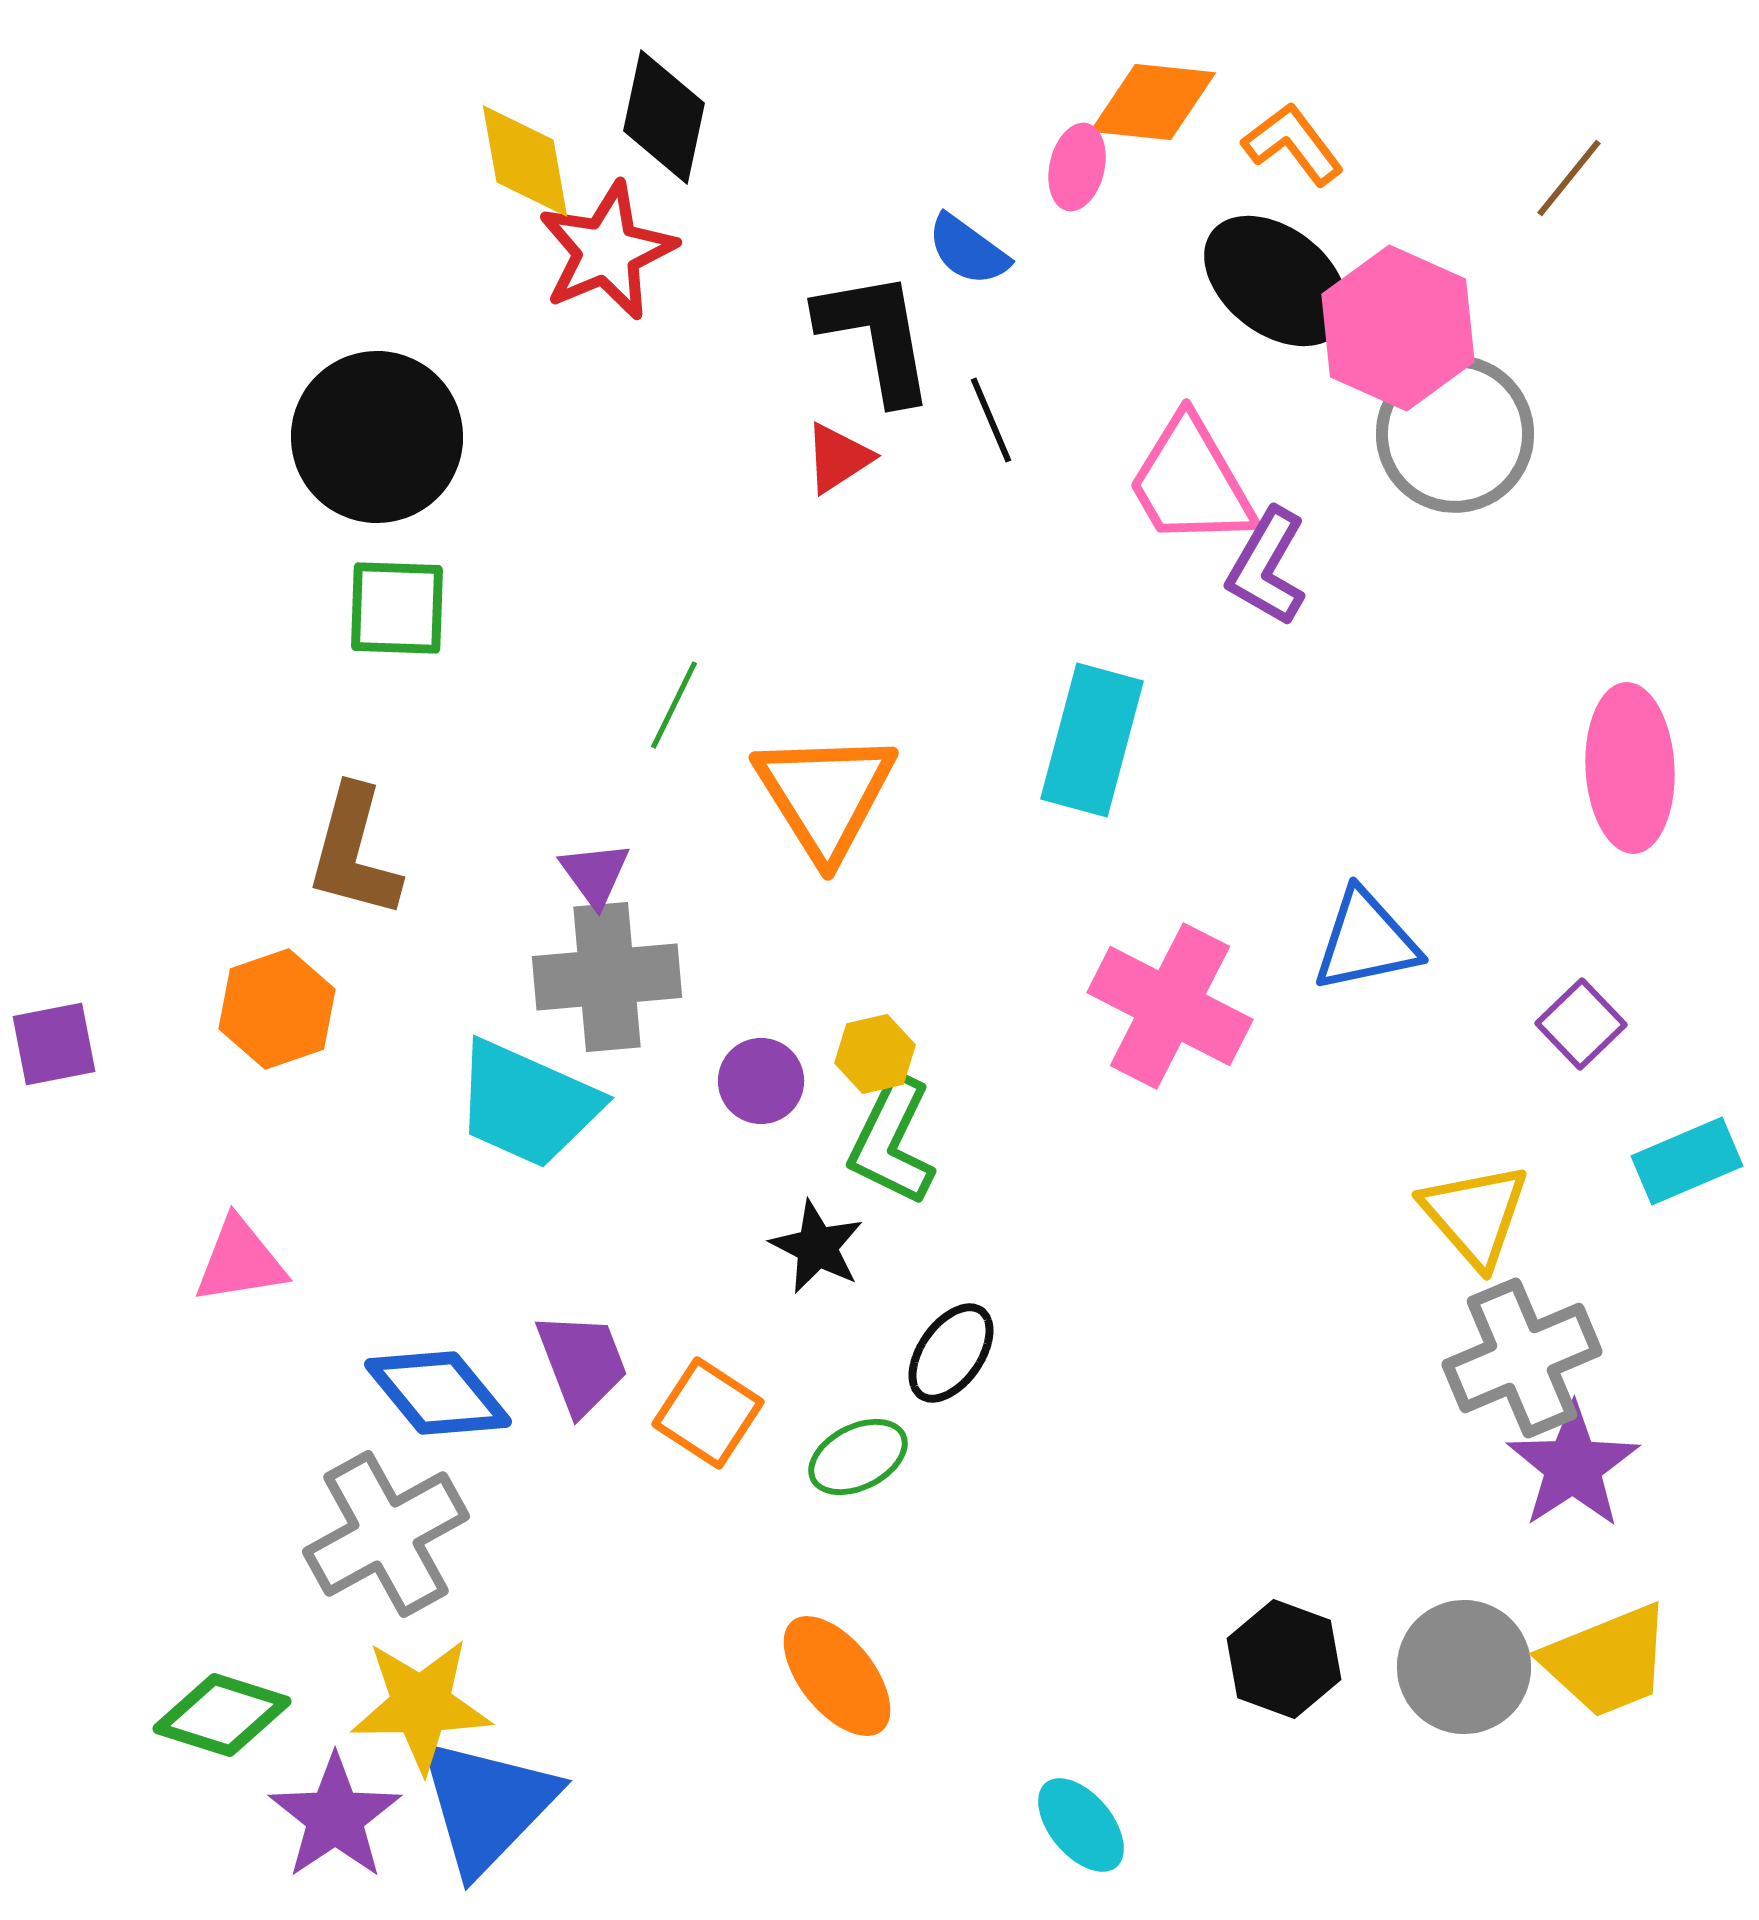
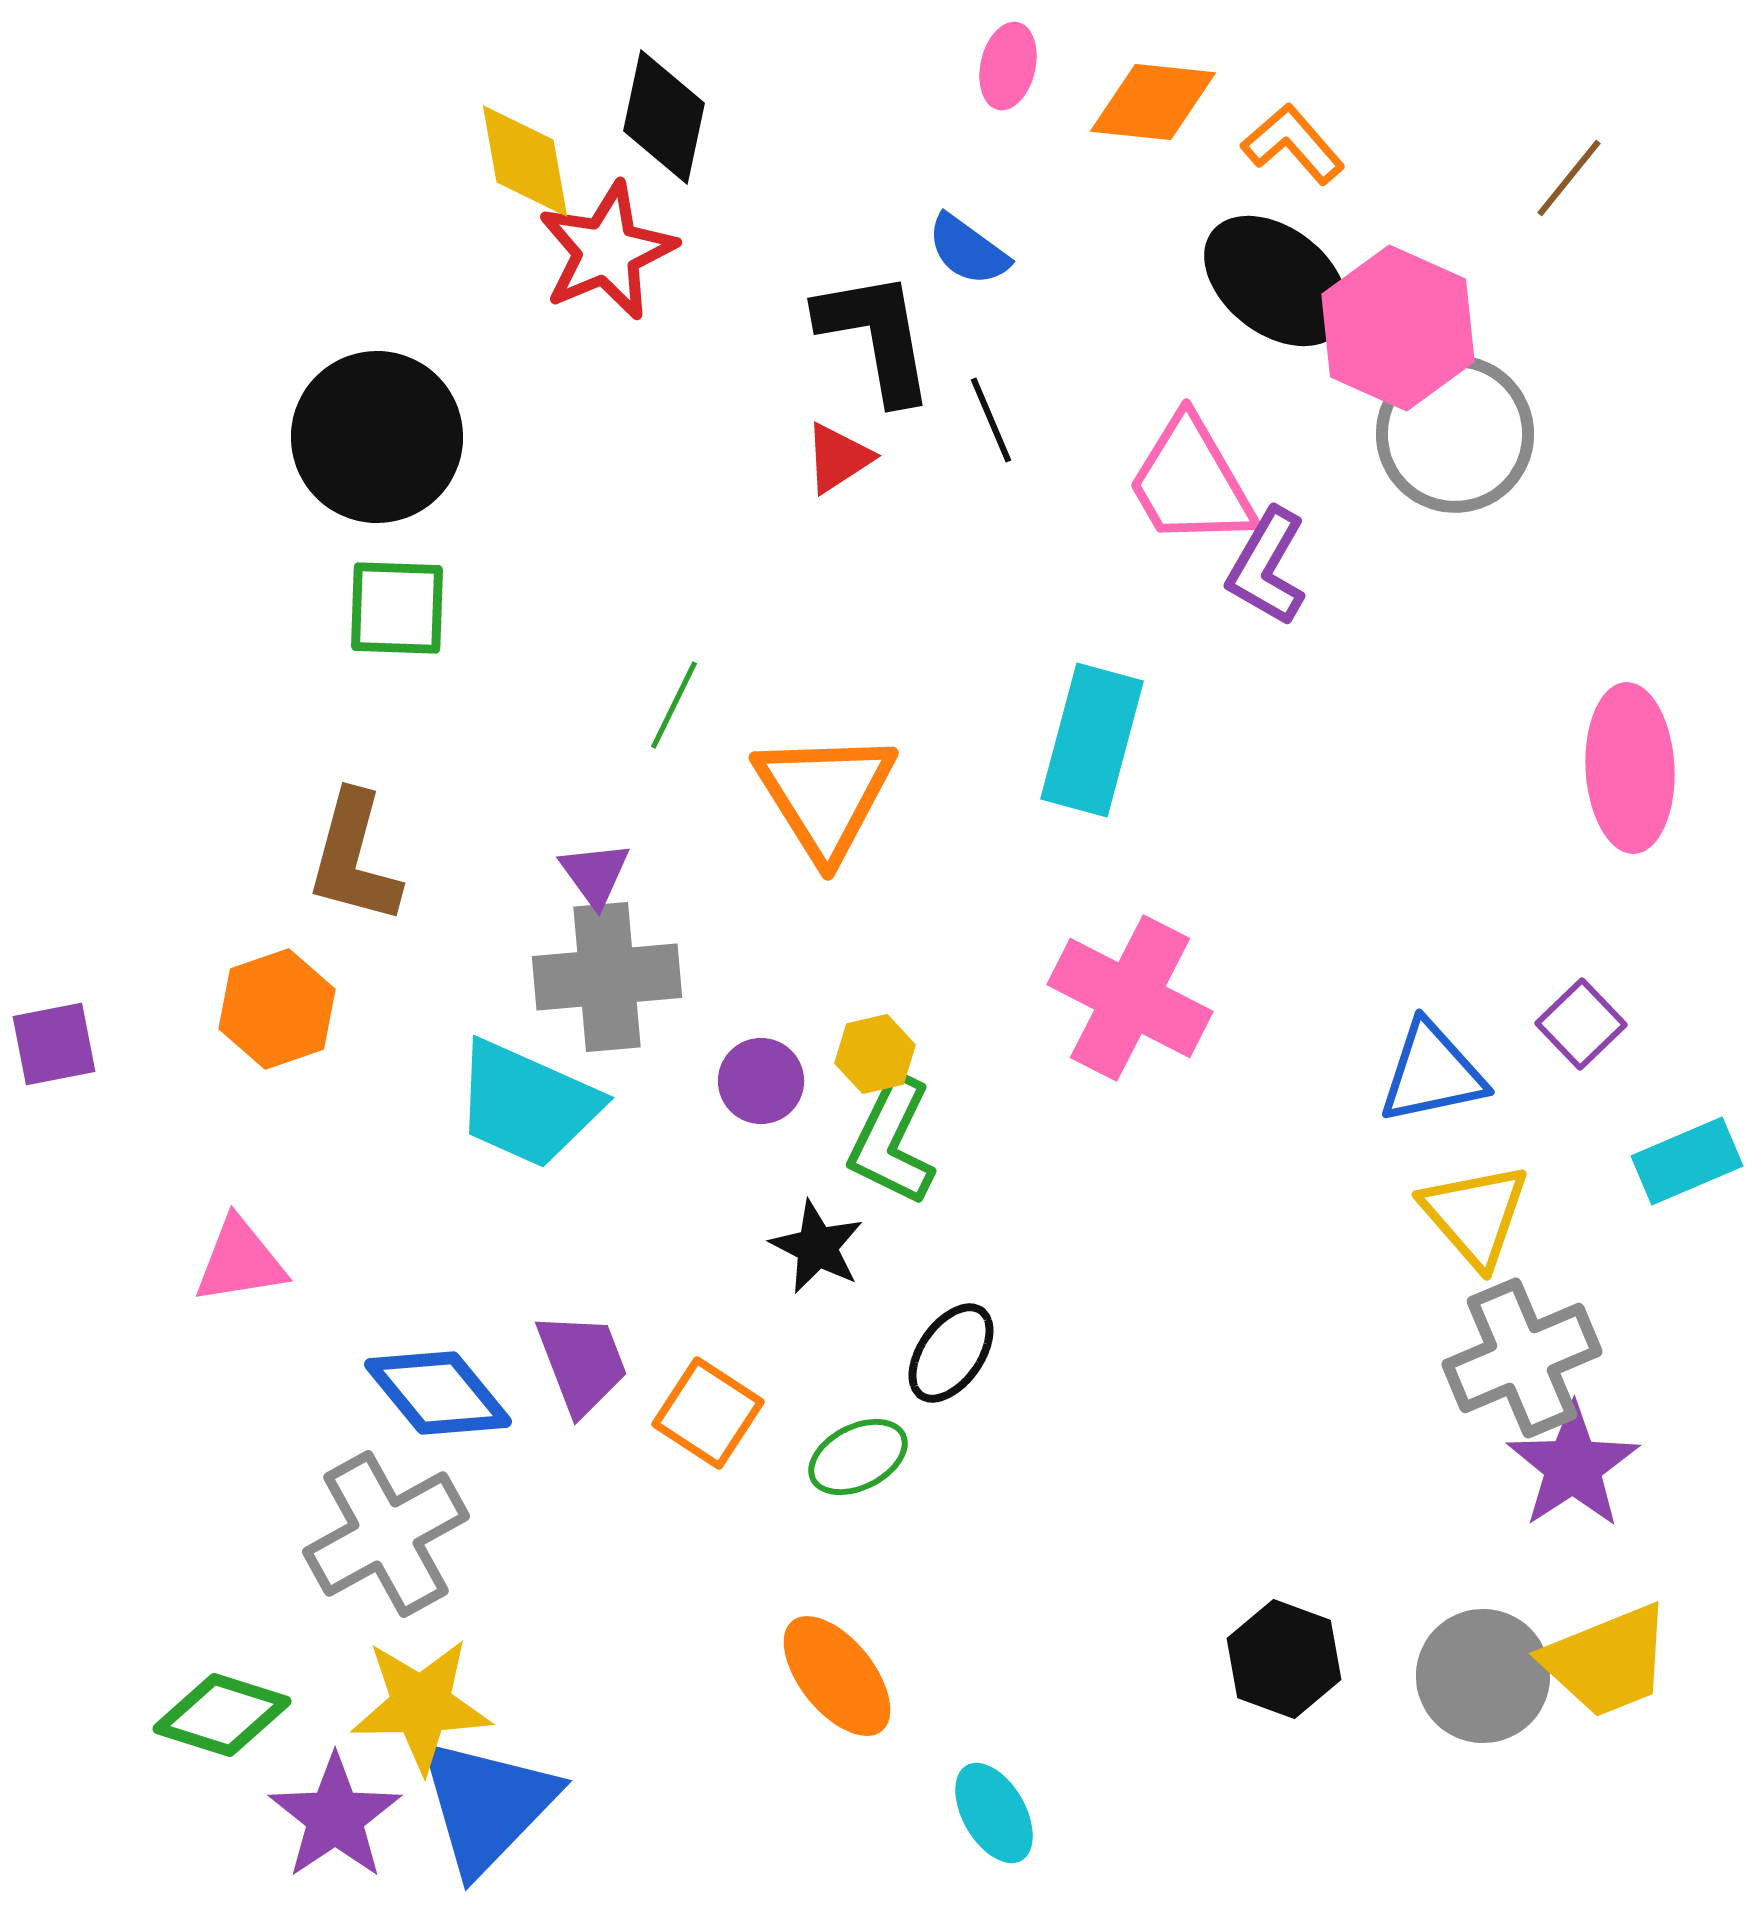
orange L-shape at (1293, 144): rotated 4 degrees counterclockwise
pink ellipse at (1077, 167): moved 69 px left, 101 px up
brown L-shape at (354, 852): moved 6 px down
blue triangle at (1366, 941): moved 66 px right, 132 px down
pink cross at (1170, 1006): moved 40 px left, 8 px up
gray circle at (1464, 1667): moved 19 px right, 9 px down
cyan ellipse at (1081, 1825): moved 87 px left, 12 px up; rotated 10 degrees clockwise
